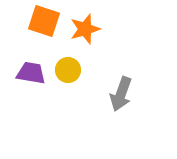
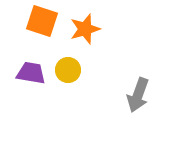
orange square: moved 2 px left
gray arrow: moved 17 px right, 1 px down
